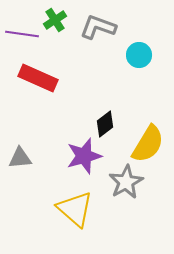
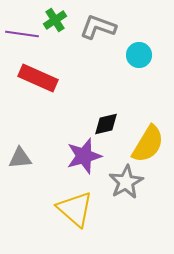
black diamond: moved 1 px right; rotated 24 degrees clockwise
